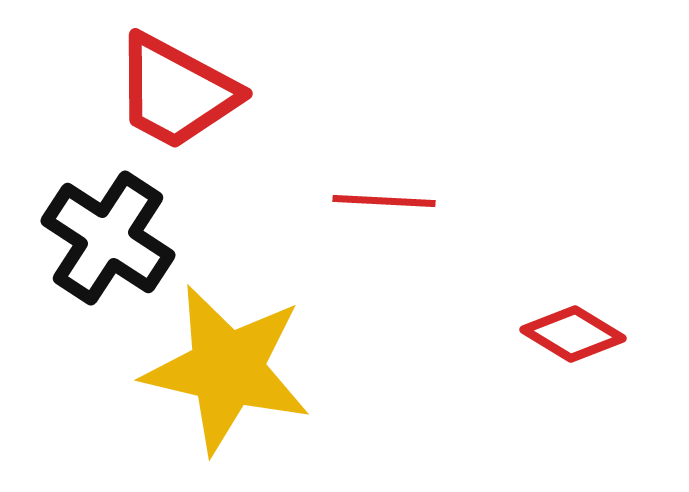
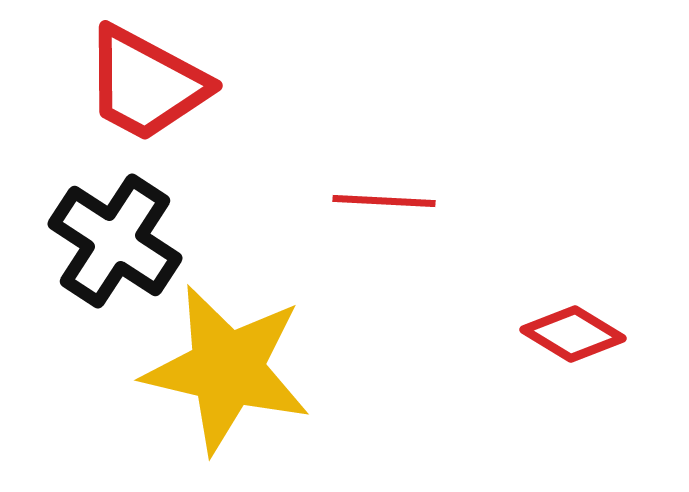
red trapezoid: moved 30 px left, 8 px up
black cross: moved 7 px right, 3 px down
